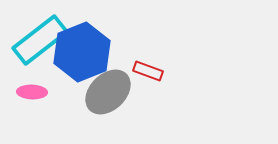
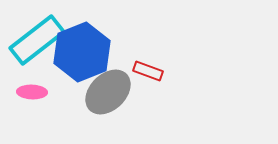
cyan rectangle: moved 3 px left
